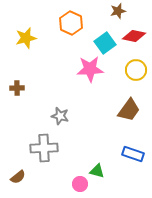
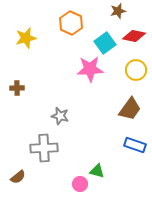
brown trapezoid: moved 1 px right, 1 px up
blue rectangle: moved 2 px right, 9 px up
